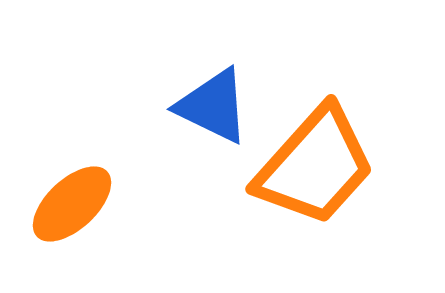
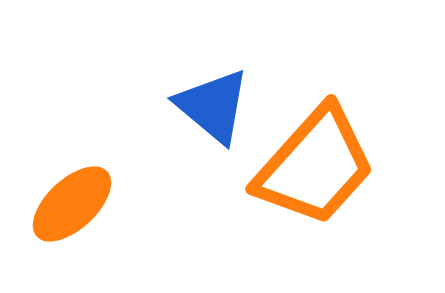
blue triangle: rotated 14 degrees clockwise
